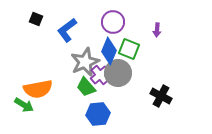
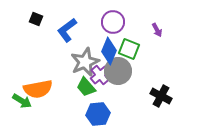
purple arrow: rotated 32 degrees counterclockwise
gray circle: moved 2 px up
green arrow: moved 2 px left, 4 px up
